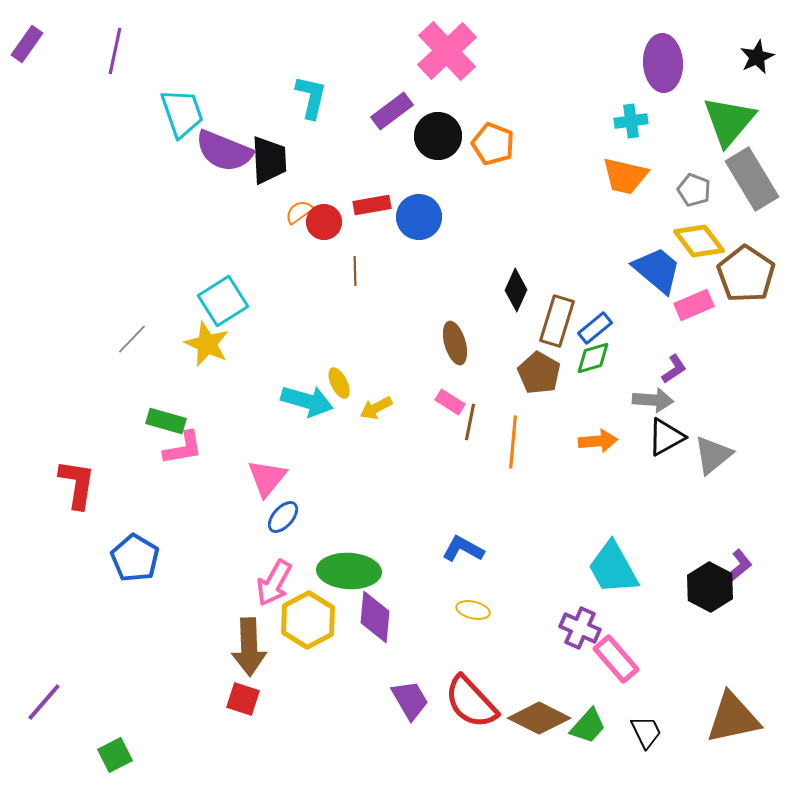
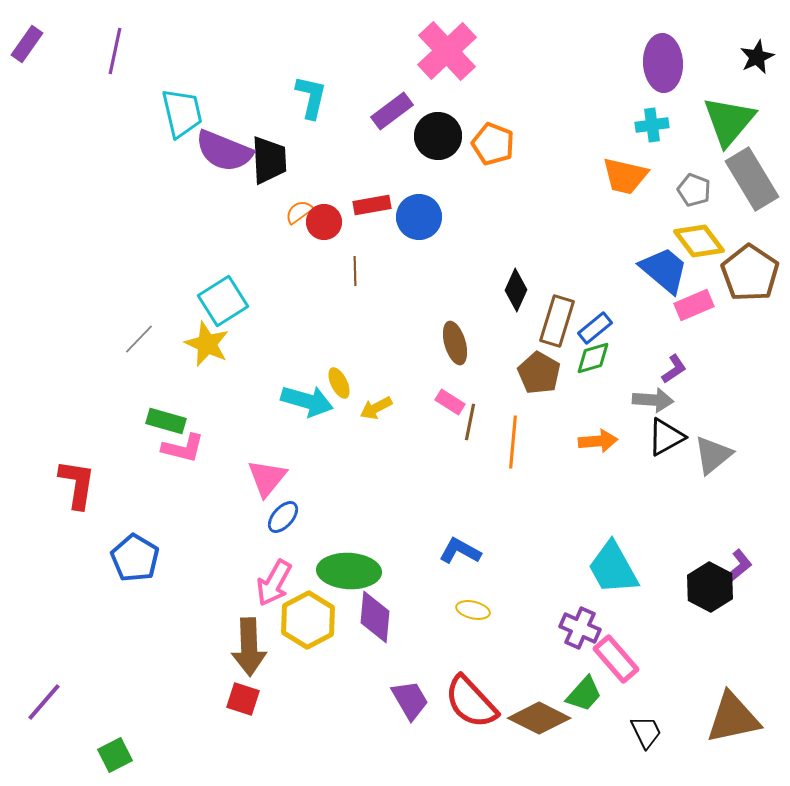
cyan trapezoid at (182, 113): rotated 6 degrees clockwise
cyan cross at (631, 121): moved 21 px right, 4 px down
blue trapezoid at (657, 270): moved 7 px right
brown pentagon at (746, 274): moved 4 px right, 1 px up
gray line at (132, 339): moved 7 px right
pink L-shape at (183, 448): rotated 24 degrees clockwise
blue L-shape at (463, 549): moved 3 px left, 2 px down
green trapezoid at (588, 726): moved 4 px left, 32 px up
